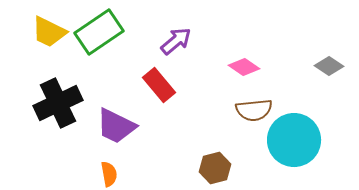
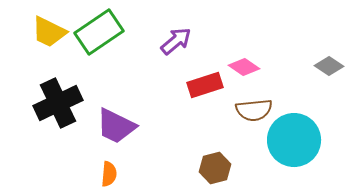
red rectangle: moved 46 px right; rotated 68 degrees counterclockwise
orange semicircle: rotated 15 degrees clockwise
